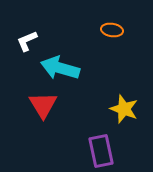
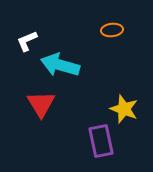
orange ellipse: rotated 15 degrees counterclockwise
cyan arrow: moved 3 px up
red triangle: moved 2 px left, 1 px up
purple rectangle: moved 10 px up
